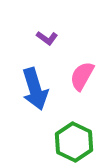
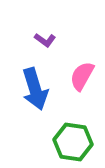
purple L-shape: moved 2 px left, 2 px down
green hexagon: moved 1 px left; rotated 18 degrees counterclockwise
